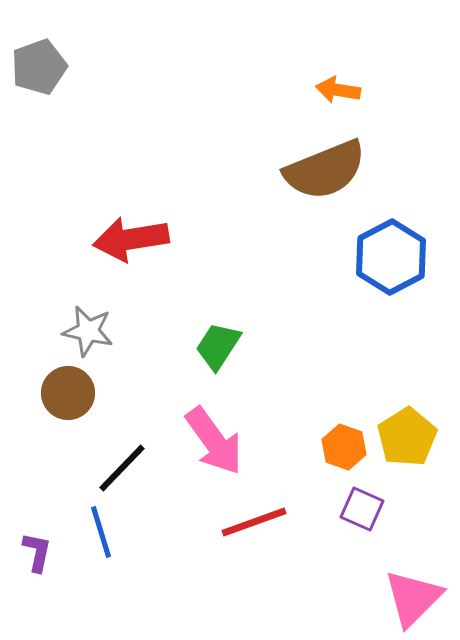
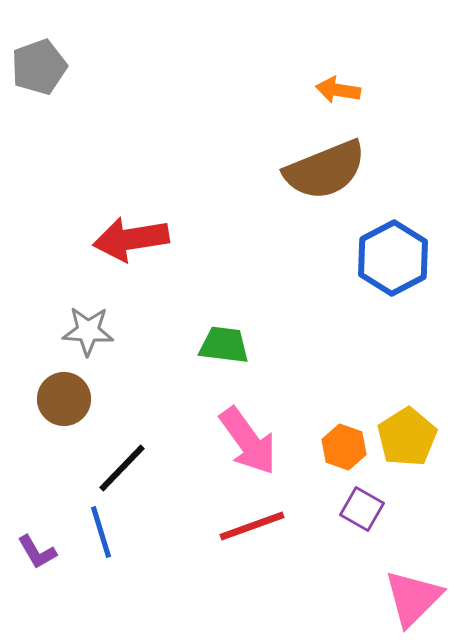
blue hexagon: moved 2 px right, 1 px down
gray star: rotated 9 degrees counterclockwise
green trapezoid: moved 6 px right, 1 px up; rotated 64 degrees clockwise
brown circle: moved 4 px left, 6 px down
pink arrow: moved 34 px right
purple square: rotated 6 degrees clockwise
red line: moved 2 px left, 4 px down
purple L-shape: rotated 138 degrees clockwise
